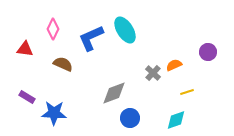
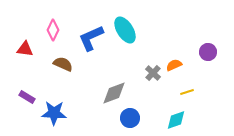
pink diamond: moved 1 px down
